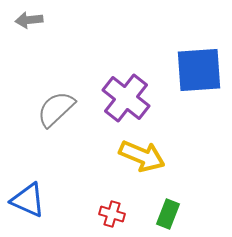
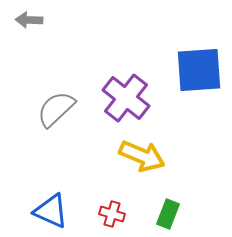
gray arrow: rotated 8 degrees clockwise
blue triangle: moved 23 px right, 11 px down
